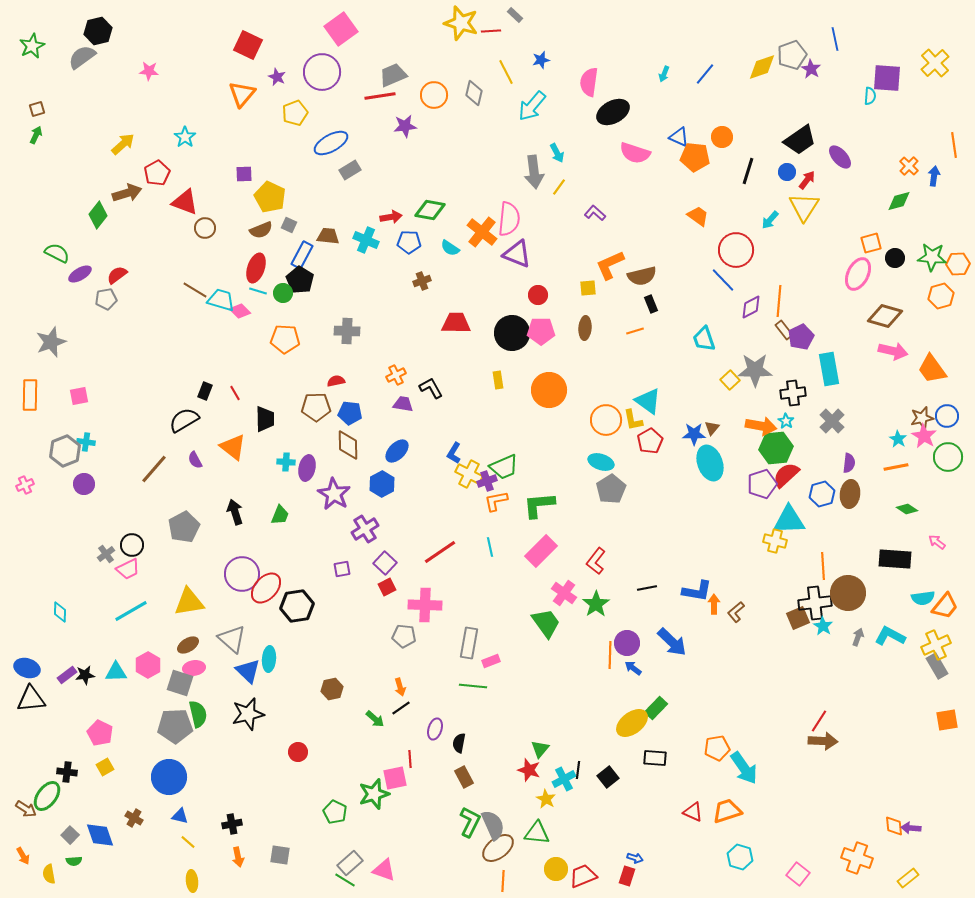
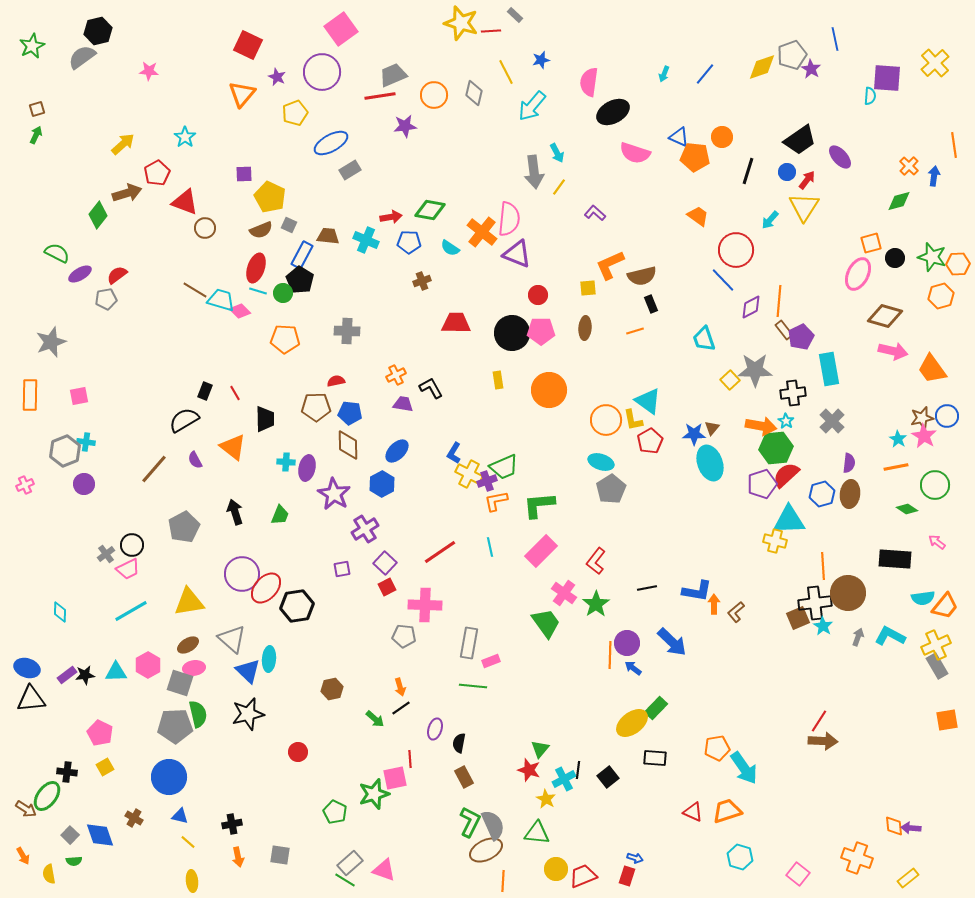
green star at (932, 257): rotated 12 degrees clockwise
green circle at (948, 457): moved 13 px left, 28 px down
brown ellipse at (498, 848): moved 12 px left, 2 px down; rotated 12 degrees clockwise
